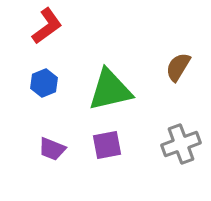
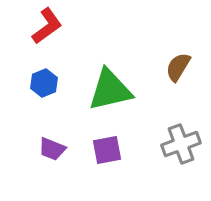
purple square: moved 5 px down
